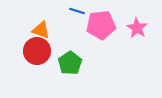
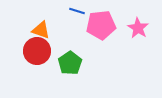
pink star: moved 1 px right
